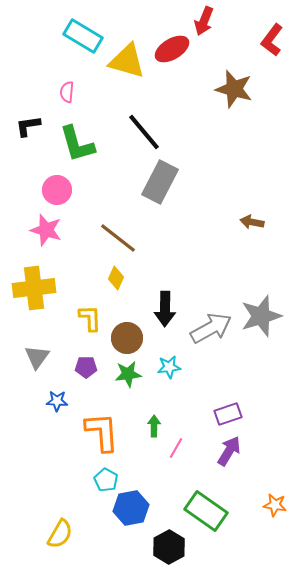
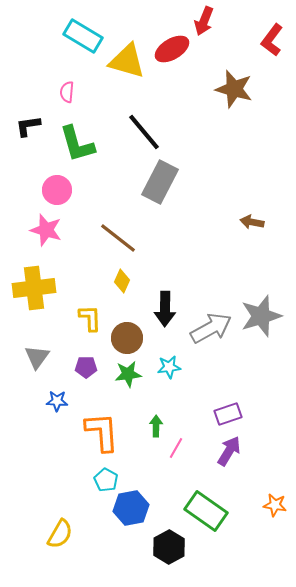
yellow diamond: moved 6 px right, 3 px down
green arrow: moved 2 px right
